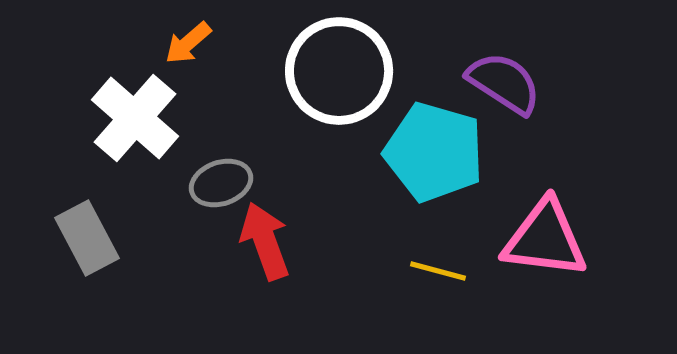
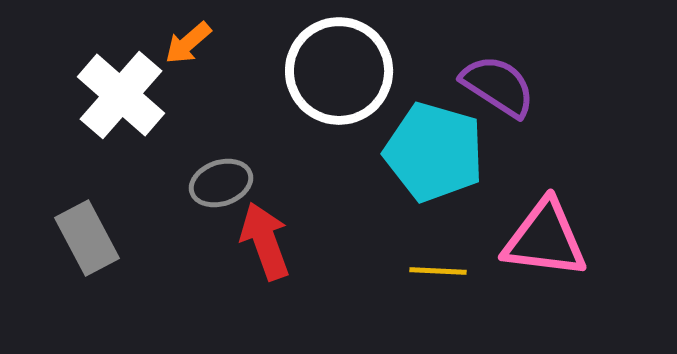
purple semicircle: moved 6 px left, 3 px down
white cross: moved 14 px left, 23 px up
yellow line: rotated 12 degrees counterclockwise
